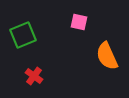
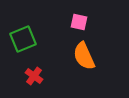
green square: moved 4 px down
orange semicircle: moved 23 px left
